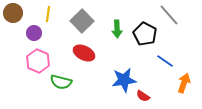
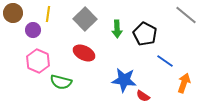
gray line: moved 17 px right; rotated 10 degrees counterclockwise
gray square: moved 3 px right, 2 px up
purple circle: moved 1 px left, 3 px up
blue star: rotated 15 degrees clockwise
